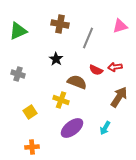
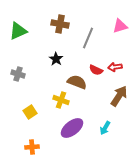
brown arrow: moved 1 px up
